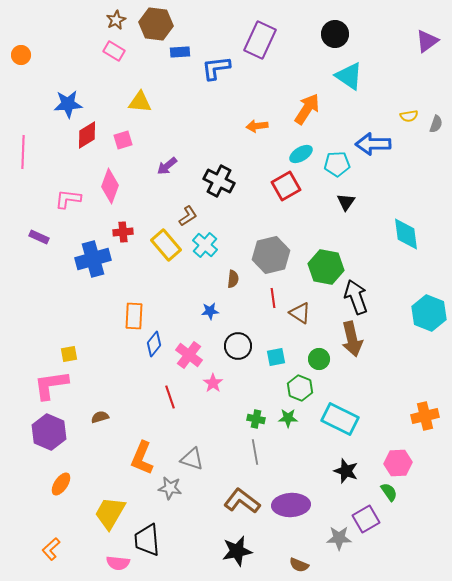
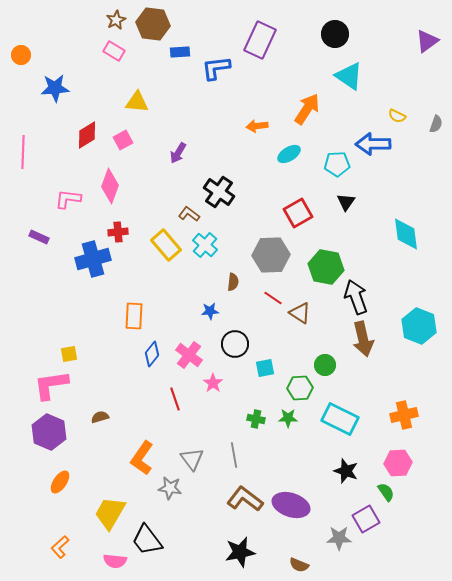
brown hexagon at (156, 24): moved 3 px left
yellow triangle at (140, 102): moved 3 px left
blue star at (68, 104): moved 13 px left, 16 px up
yellow semicircle at (409, 116): moved 12 px left; rotated 36 degrees clockwise
pink square at (123, 140): rotated 12 degrees counterclockwise
cyan ellipse at (301, 154): moved 12 px left
purple arrow at (167, 166): moved 11 px right, 13 px up; rotated 20 degrees counterclockwise
black cross at (219, 181): moved 11 px down; rotated 8 degrees clockwise
red square at (286, 186): moved 12 px right, 27 px down
brown L-shape at (188, 216): moved 1 px right, 2 px up; rotated 110 degrees counterclockwise
red cross at (123, 232): moved 5 px left
gray hexagon at (271, 255): rotated 12 degrees clockwise
brown semicircle at (233, 279): moved 3 px down
red line at (273, 298): rotated 48 degrees counterclockwise
cyan hexagon at (429, 313): moved 10 px left, 13 px down
brown arrow at (352, 339): moved 11 px right
blue diamond at (154, 344): moved 2 px left, 10 px down
black circle at (238, 346): moved 3 px left, 2 px up
cyan square at (276, 357): moved 11 px left, 11 px down
green circle at (319, 359): moved 6 px right, 6 px down
green hexagon at (300, 388): rotated 25 degrees counterclockwise
red line at (170, 397): moved 5 px right, 2 px down
orange cross at (425, 416): moved 21 px left, 1 px up
gray line at (255, 452): moved 21 px left, 3 px down
orange L-shape at (142, 458): rotated 12 degrees clockwise
gray triangle at (192, 459): rotated 35 degrees clockwise
orange ellipse at (61, 484): moved 1 px left, 2 px up
green semicircle at (389, 492): moved 3 px left
brown L-shape at (242, 501): moved 3 px right, 2 px up
purple ellipse at (291, 505): rotated 21 degrees clockwise
black trapezoid at (147, 540): rotated 32 degrees counterclockwise
orange L-shape at (51, 549): moved 9 px right, 2 px up
black star at (237, 551): moved 3 px right, 1 px down
pink semicircle at (118, 563): moved 3 px left, 2 px up
